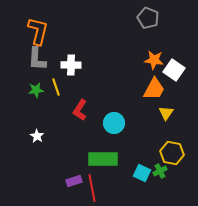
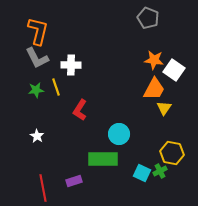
gray L-shape: moved 1 px up; rotated 30 degrees counterclockwise
yellow triangle: moved 2 px left, 5 px up
cyan circle: moved 5 px right, 11 px down
red line: moved 49 px left
